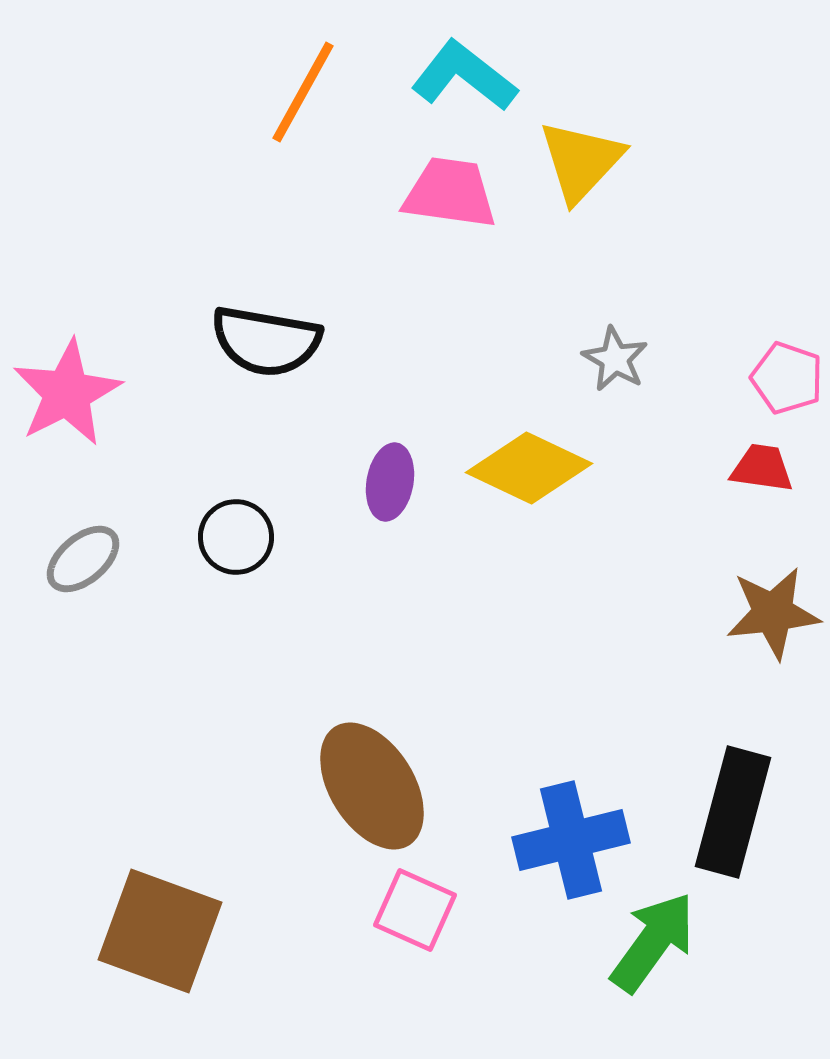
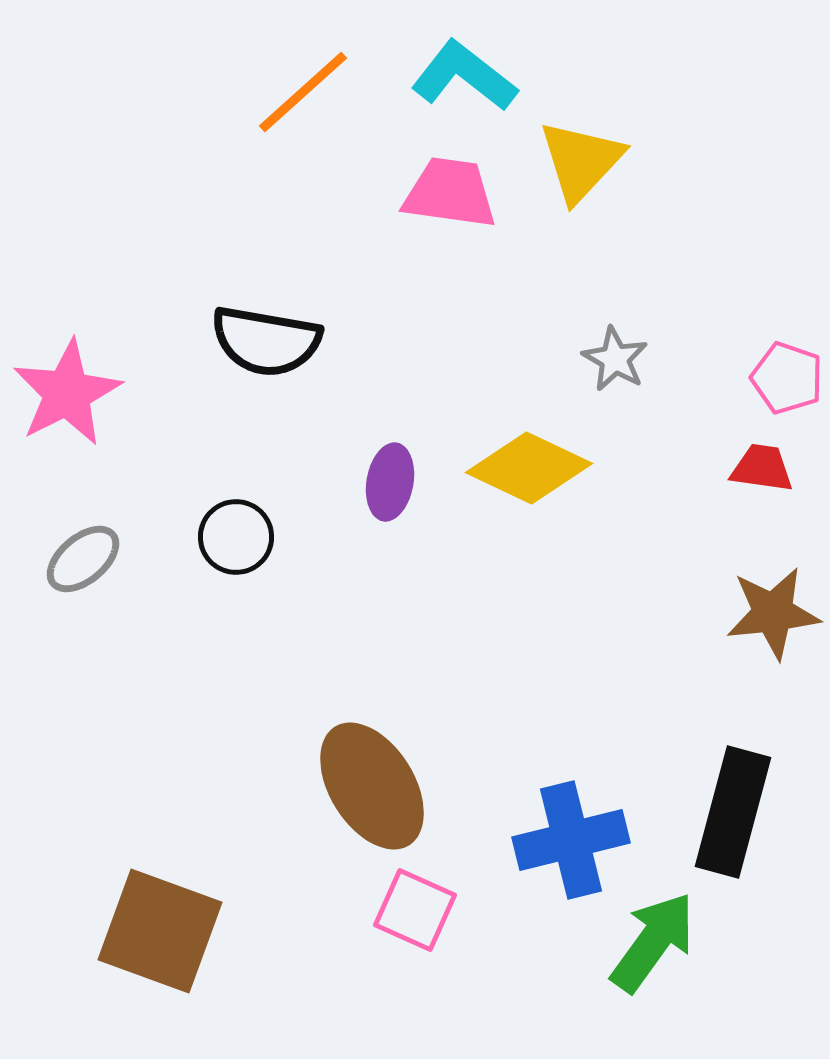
orange line: rotated 19 degrees clockwise
